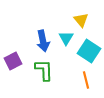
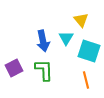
cyan square: rotated 15 degrees counterclockwise
purple square: moved 1 px right, 7 px down
